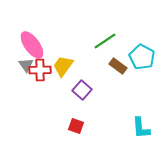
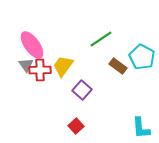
green line: moved 4 px left, 2 px up
red square: rotated 28 degrees clockwise
